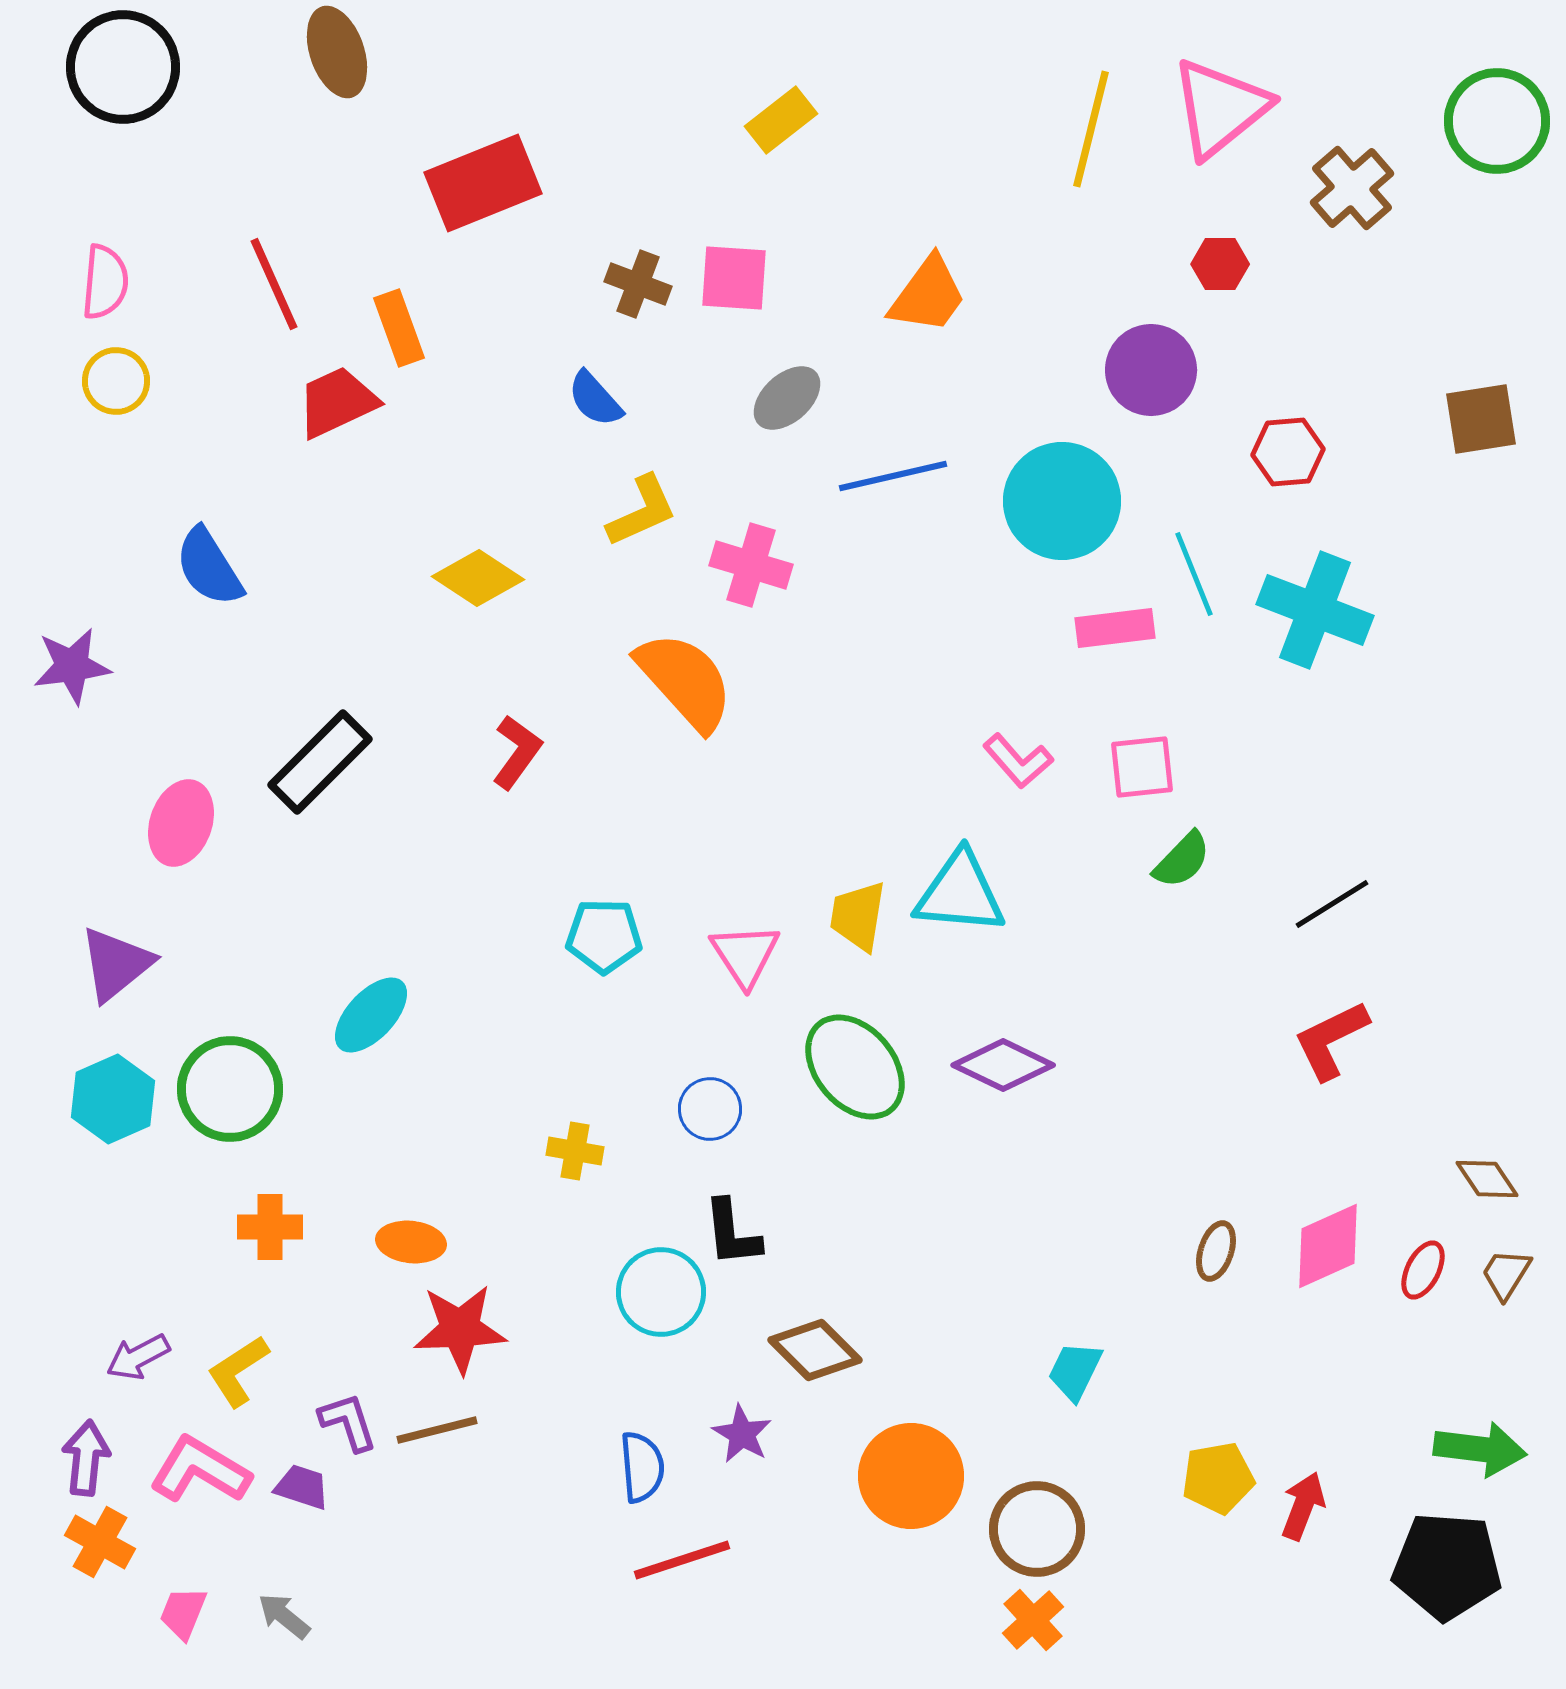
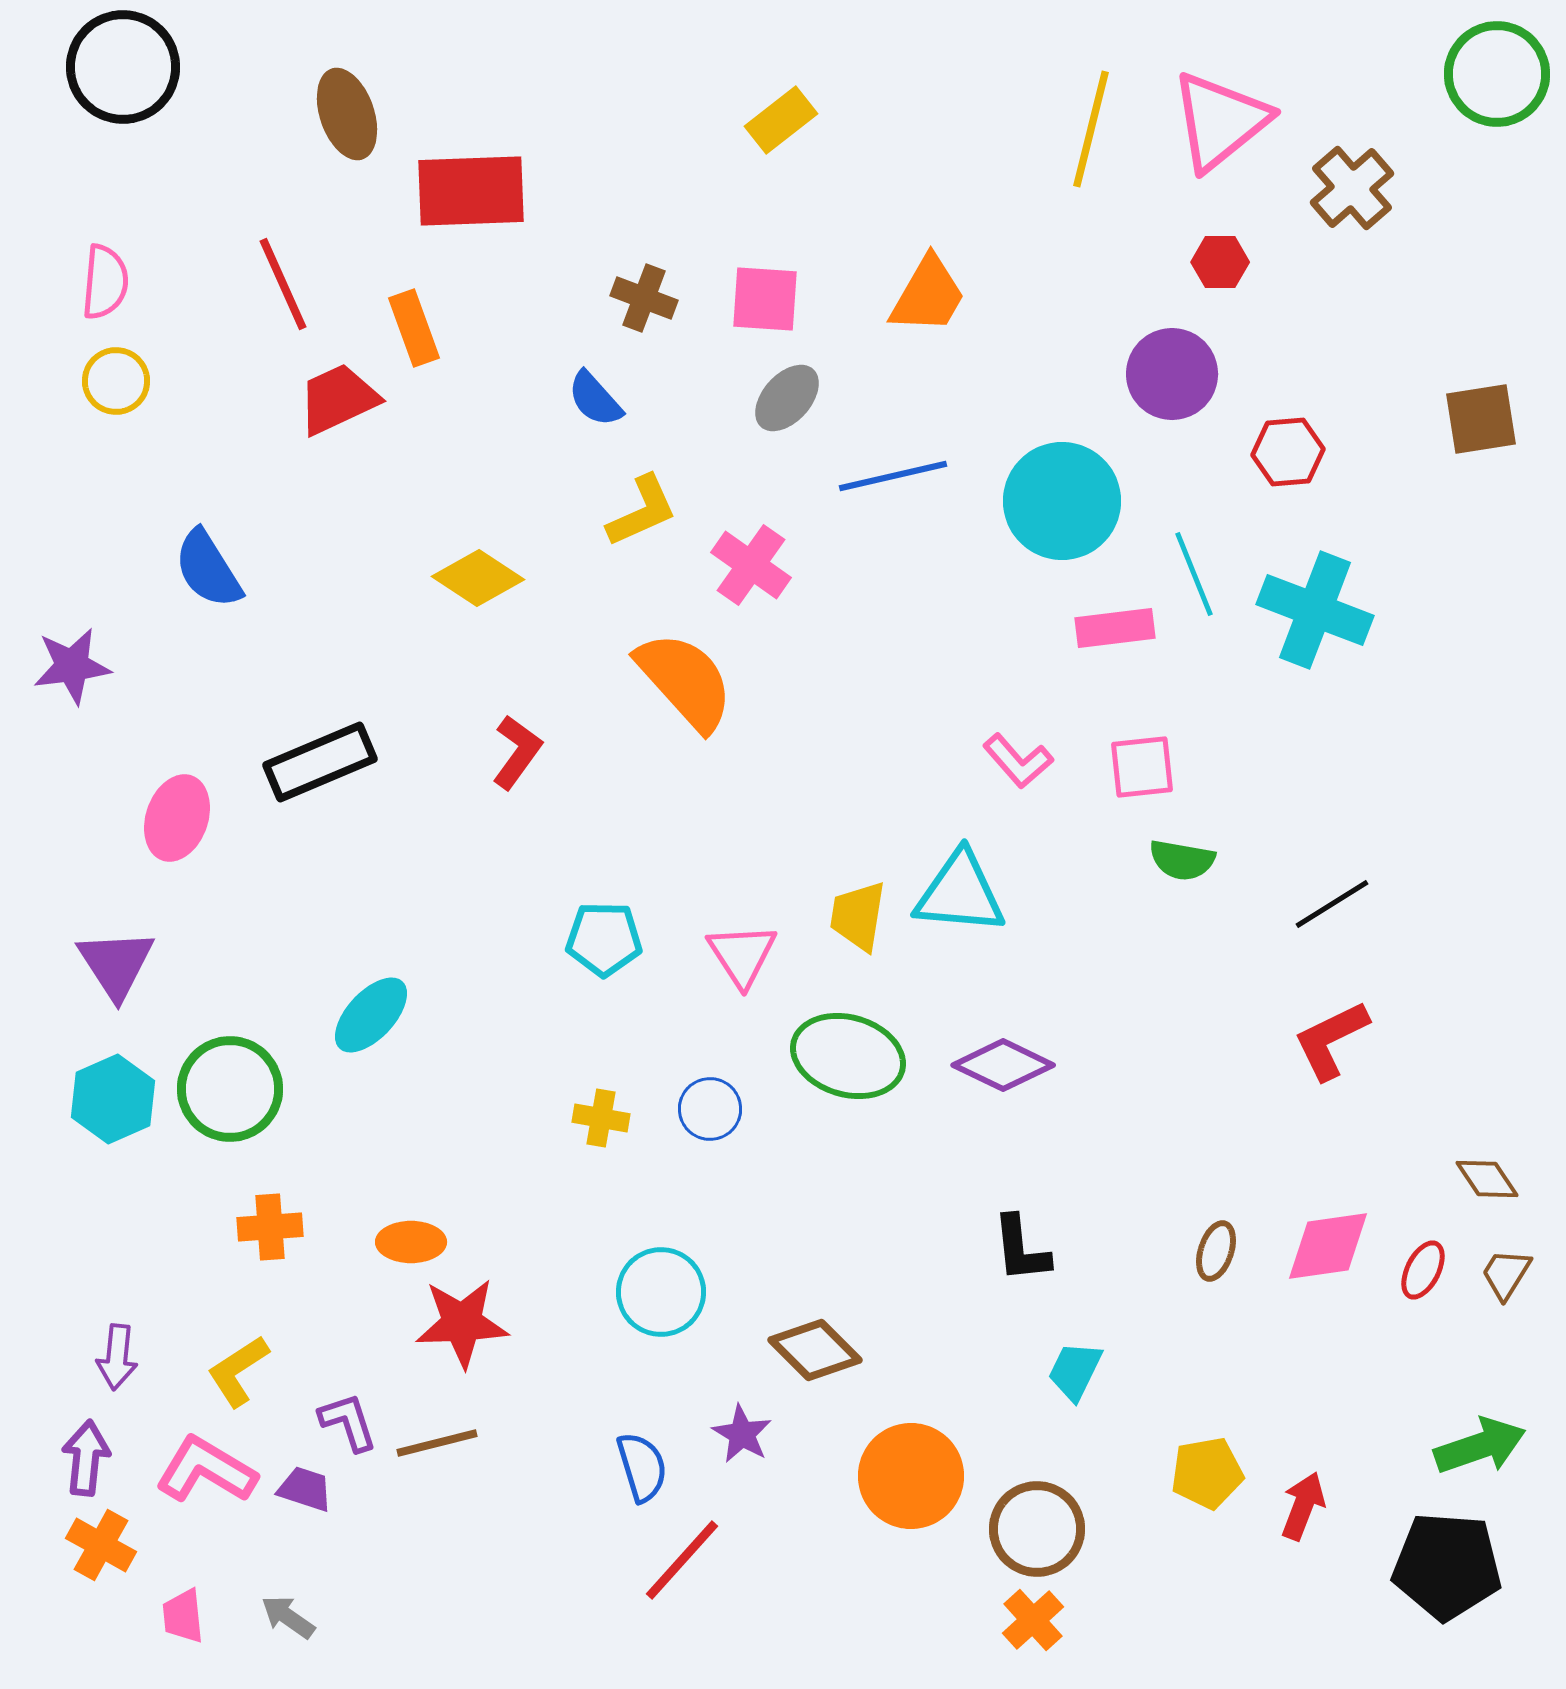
brown ellipse at (337, 52): moved 10 px right, 62 px down
pink triangle at (1220, 108): moved 13 px down
green circle at (1497, 121): moved 47 px up
red rectangle at (483, 183): moved 12 px left, 8 px down; rotated 20 degrees clockwise
red hexagon at (1220, 264): moved 2 px up
pink square at (734, 278): moved 31 px right, 21 px down
red line at (274, 284): moved 9 px right
brown cross at (638, 284): moved 6 px right, 14 px down
orange trapezoid at (928, 295): rotated 6 degrees counterclockwise
orange rectangle at (399, 328): moved 15 px right
purple circle at (1151, 370): moved 21 px right, 4 px down
gray ellipse at (787, 398): rotated 6 degrees counterclockwise
red trapezoid at (337, 402): moved 1 px right, 3 px up
pink cross at (751, 565): rotated 18 degrees clockwise
blue semicircle at (209, 567): moved 1 px left, 2 px down
black rectangle at (320, 762): rotated 22 degrees clockwise
pink ellipse at (181, 823): moved 4 px left, 5 px up
green semicircle at (1182, 860): rotated 56 degrees clockwise
cyan pentagon at (604, 936): moved 3 px down
pink triangle at (745, 955): moved 3 px left
purple triangle at (116, 964): rotated 24 degrees counterclockwise
green ellipse at (855, 1067): moved 7 px left, 11 px up; rotated 34 degrees counterclockwise
yellow cross at (575, 1151): moved 26 px right, 33 px up
orange cross at (270, 1227): rotated 4 degrees counterclockwise
black L-shape at (732, 1233): moved 289 px right, 16 px down
orange ellipse at (411, 1242): rotated 6 degrees counterclockwise
pink diamond at (1328, 1246): rotated 16 degrees clockwise
red star at (460, 1329): moved 2 px right, 6 px up
purple arrow at (138, 1357): moved 21 px left; rotated 56 degrees counterclockwise
brown line at (437, 1430): moved 13 px down
green arrow at (1480, 1449): moved 3 px up; rotated 26 degrees counterclockwise
blue semicircle at (642, 1467): rotated 12 degrees counterclockwise
pink L-shape at (200, 1470): moved 6 px right
yellow pentagon at (1218, 1478): moved 11 px left, 5 px up
purple trapezoid at (302, 1487): moved 3 px right, 2 px down
orange cross at (100, 1542): moved 1 px right, 3 px down
red line at (682, 1560): rotated 30 degrees counterclockwise
pink trapezoid at (183, 1613): moved 3 px down; rotated 28 degrees counterclockwise
gray arrow at (284, 1616): moved 4 px right, 1 px down; rotated 4 degrees counterclockwise
